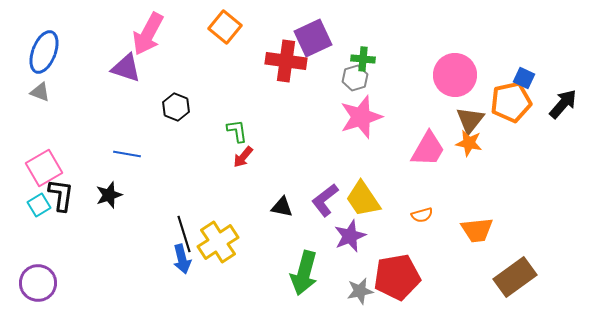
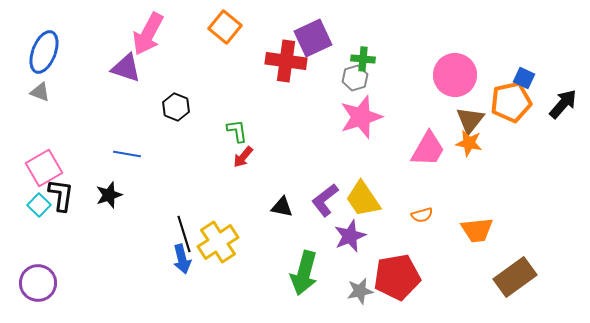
cyan square: rotated 15 degrees counterclockwise
